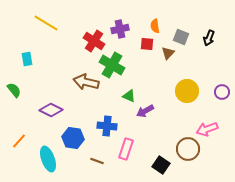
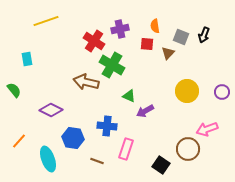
yellow line: moved 2 px up; rotated 50 degrees counterclockwise
black arrow: moved 5 px left, 3 px up
